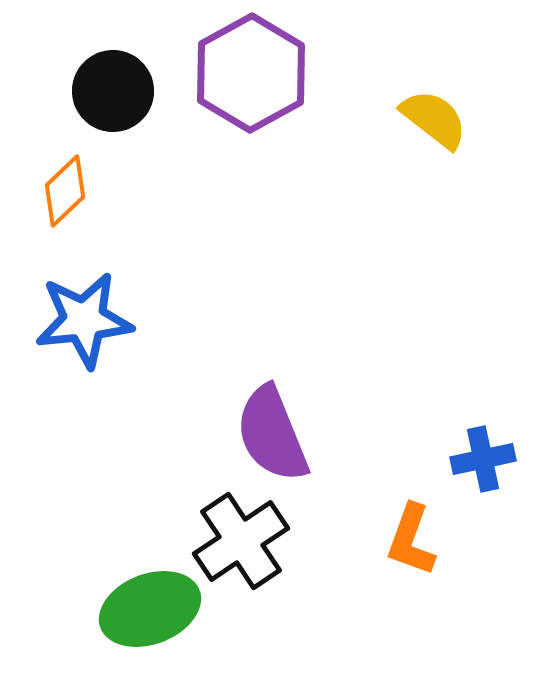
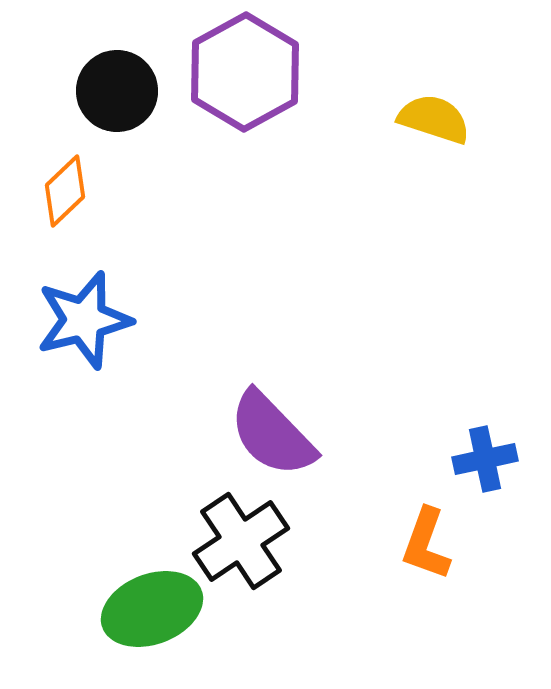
purple hexagon: moved 6 px left, 1 px up
black circle: moved 4 px right
yellow semicircle: rotated 20 degrees counterclockwise
blue star: rotated 8 degrees counterclockwise
purple semicircle: rotated 22 degrees counterclockwise
blue cross: moved 2 px right
orange L-shape: moved 15 px right, 4 px down
green ellipse: moved 2 px right
